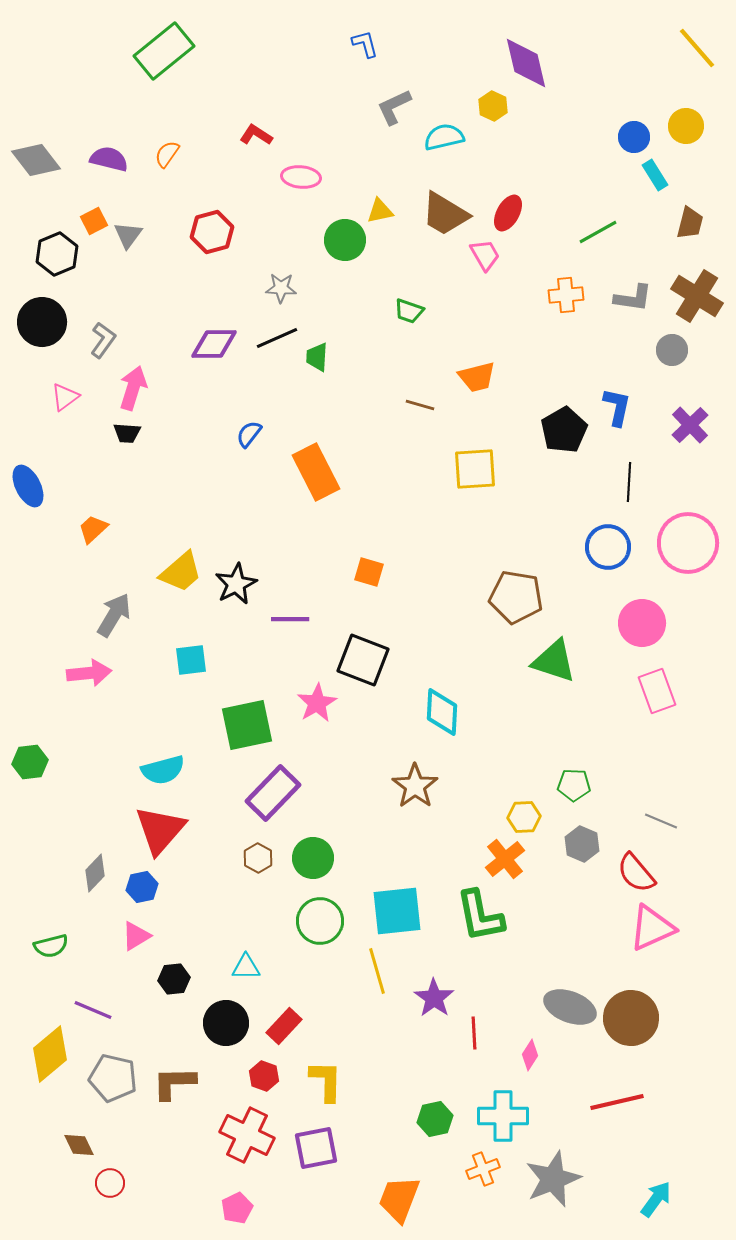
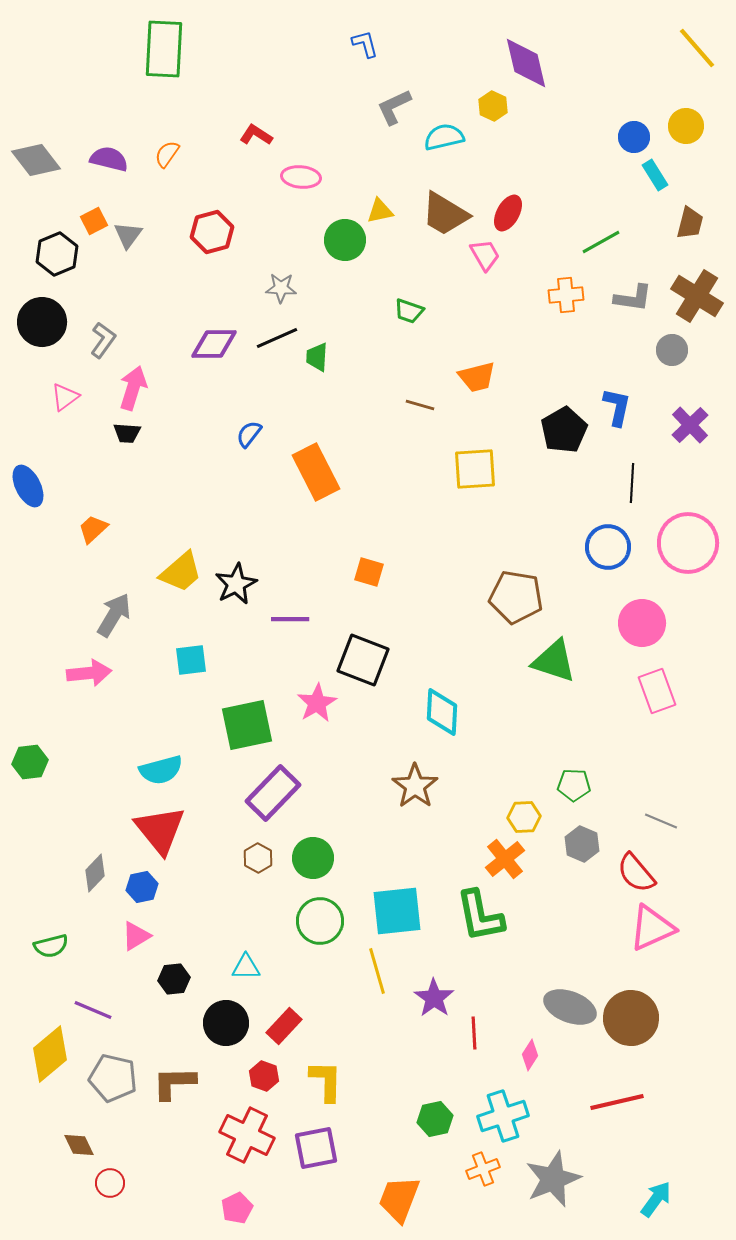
green rectangle at (164, 51): moved 2 px up; rotated 48 degrees counterclockwise
green line at (598, 232): moved 3 px right, 10 px down
black line at (629, 482): moved 3 px right, 1 px down
cyan semicircle at (163, 770): moved 2 px left
red triangle at (160, 830): rotated 20 degrees counterclockwise
cyan cross at (503, 1116): rotated 18 degrees counterclockwise
